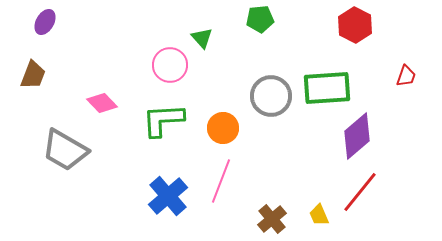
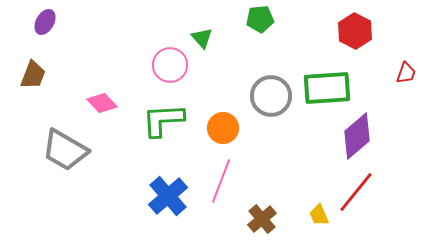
red hexagon: moved 6 px down
red trapezoid: moved 3 px up
red line: moved 4 px left
brown cross: moved 10 px left
